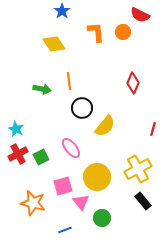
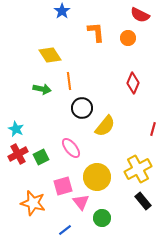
orange circle: moved 5 px right, 6 px down
yellow diamond: moved 4 px left, 11 px down
blue line: rotated 16 degrees counterclockwise
